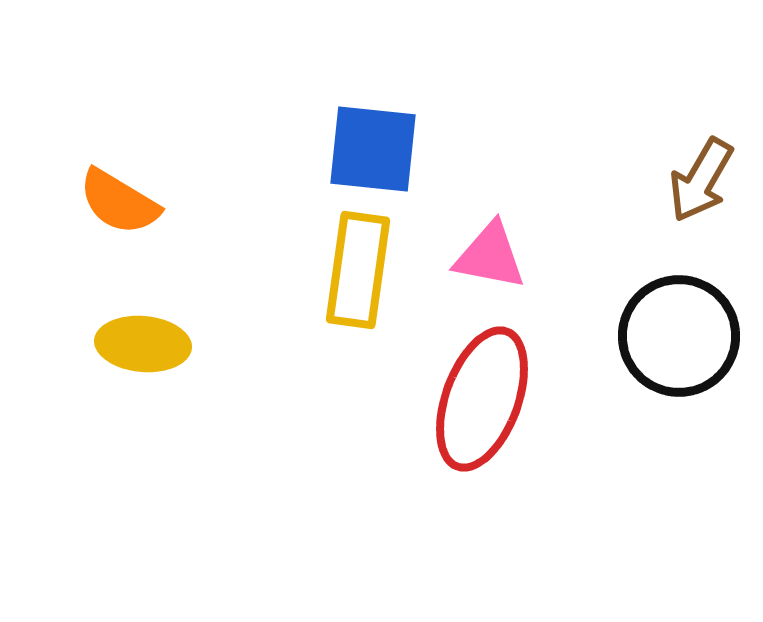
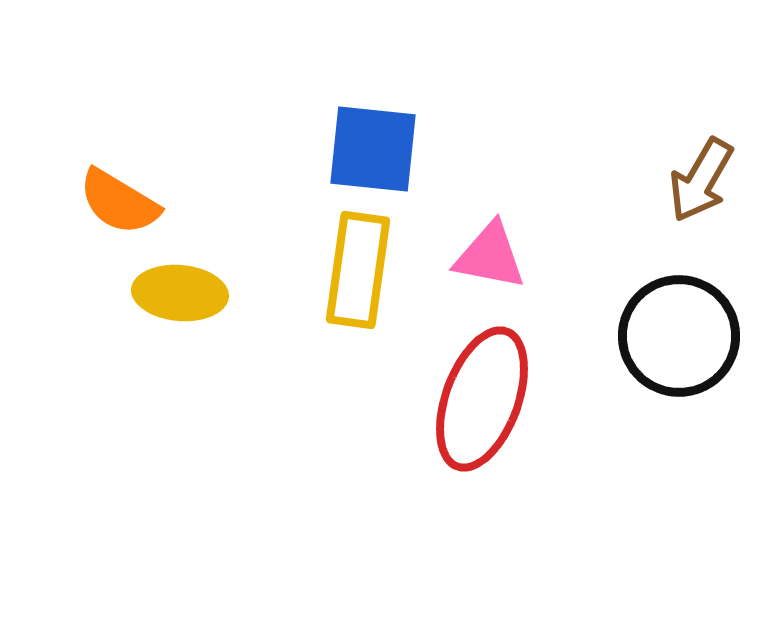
yellow ellipse: moved 37 px right, 51 px up
